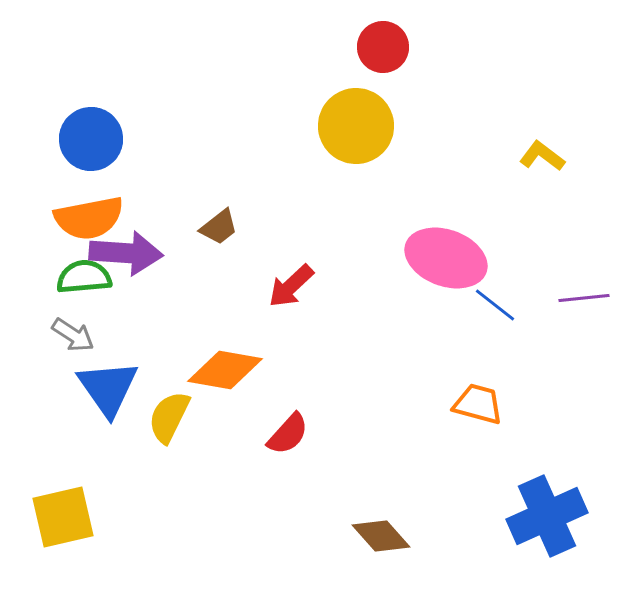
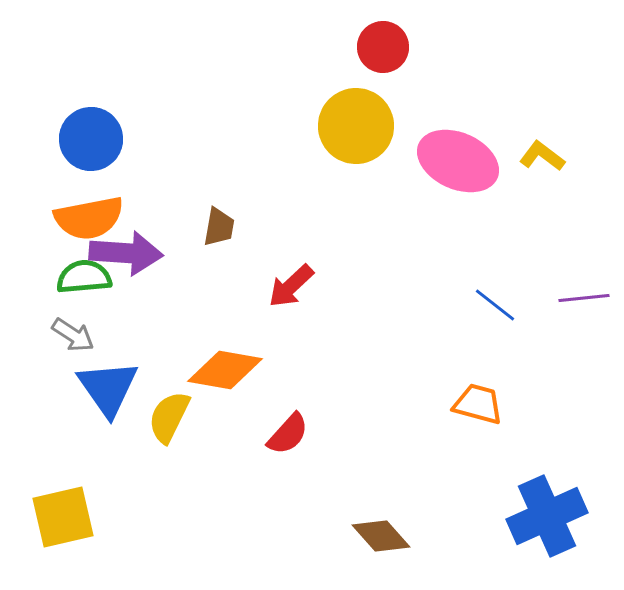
brown trapezoid: rotated 42 degrees counterclockwise
pink ellipse: moved 12 px right, 97 px up; rotated 4 degrees clockwise
